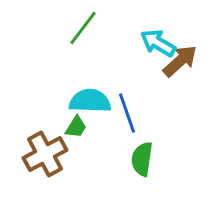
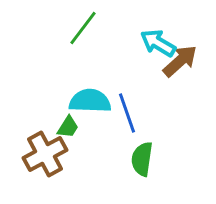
green trapezoid: moved 8 px left
